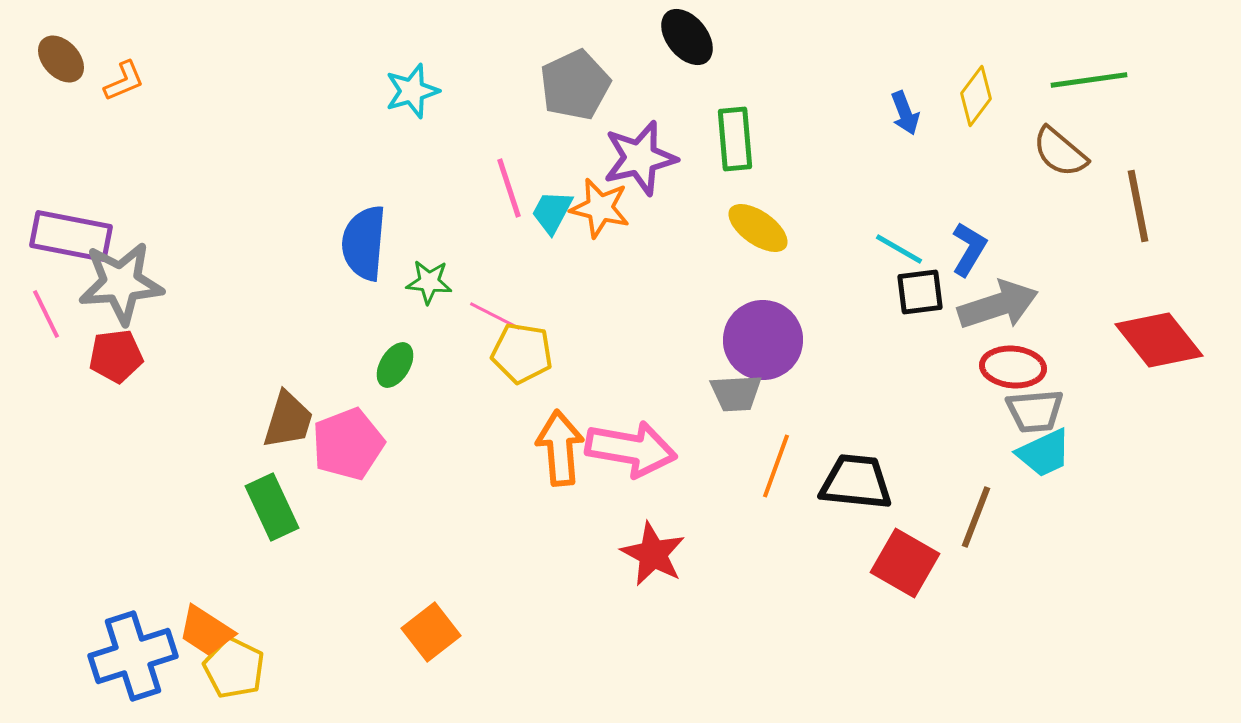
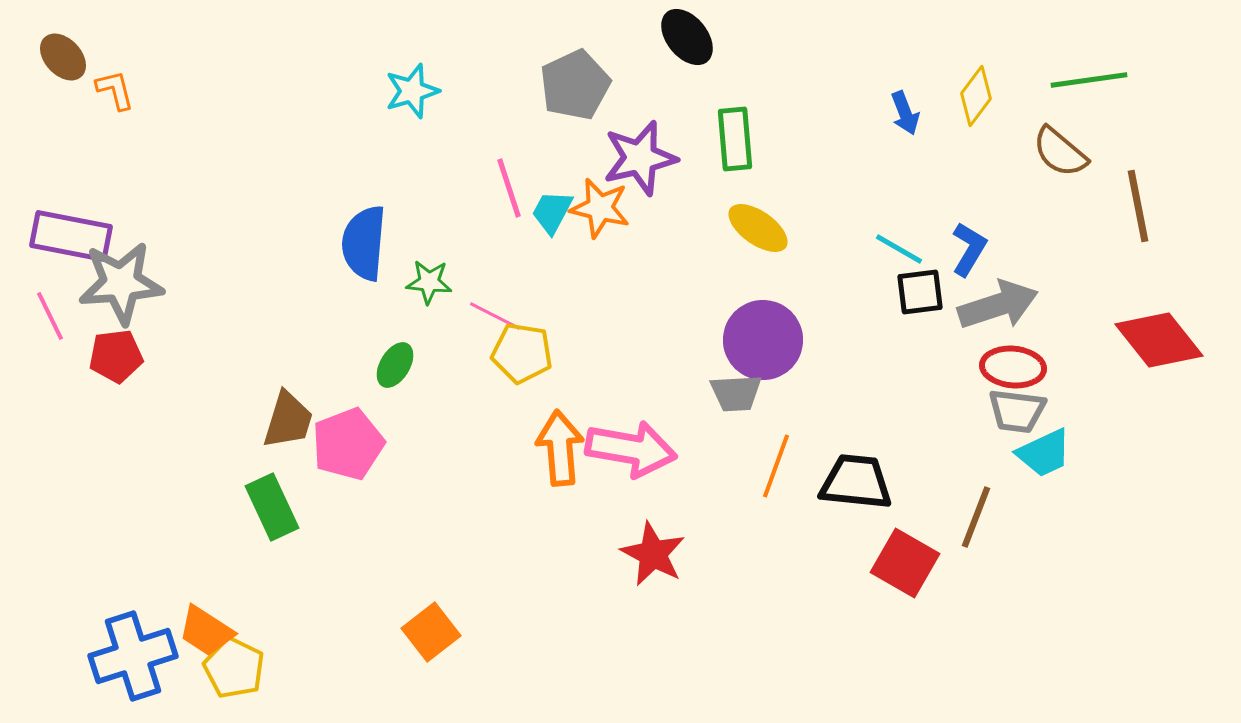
brown ellipse at (61, 59): moved 2 px right, 2 px up
orange L-shape at (124, 81): moved 9 px left, 9 px down; rotated 81 degrees counterclockwise
pink line at (46, 314): moved 4 px right, 2 px down
gray trapezoid at (1035, 411): moved 18 px left; rotated 12 degrees clockwise
